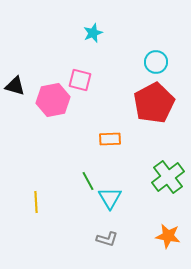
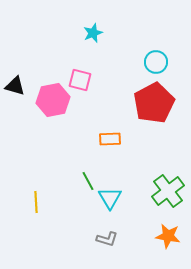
green cross: moved 14 px down
